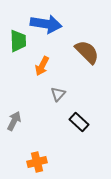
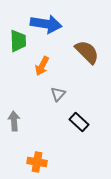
gray arrow: rotated 30 degrees counterclockwise
orange cross: rotated 24 degrees clockwise
